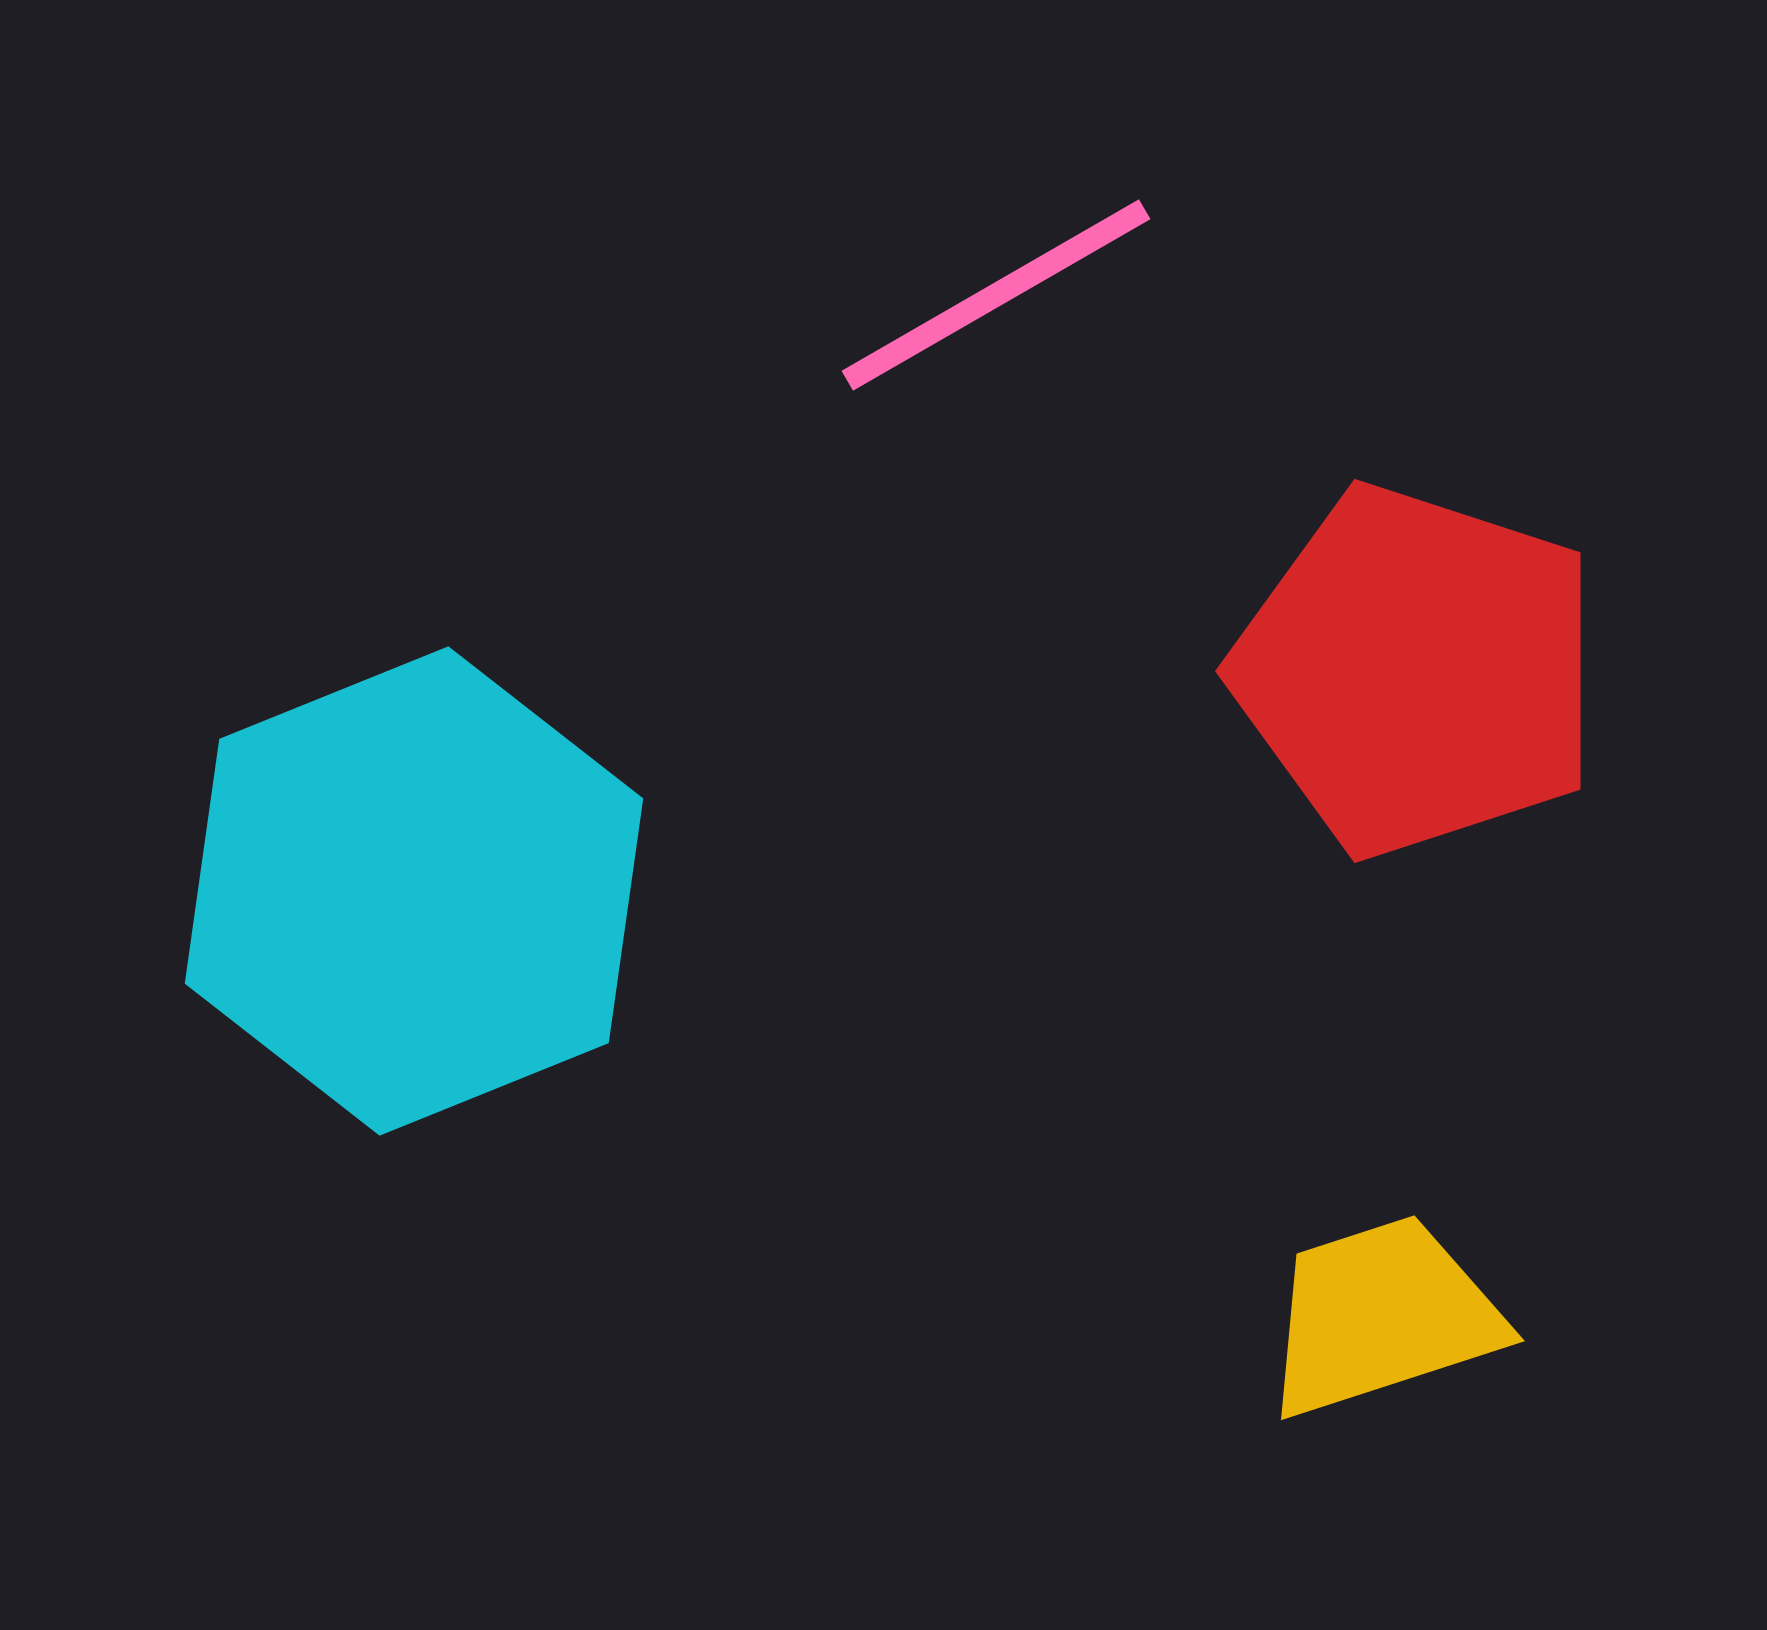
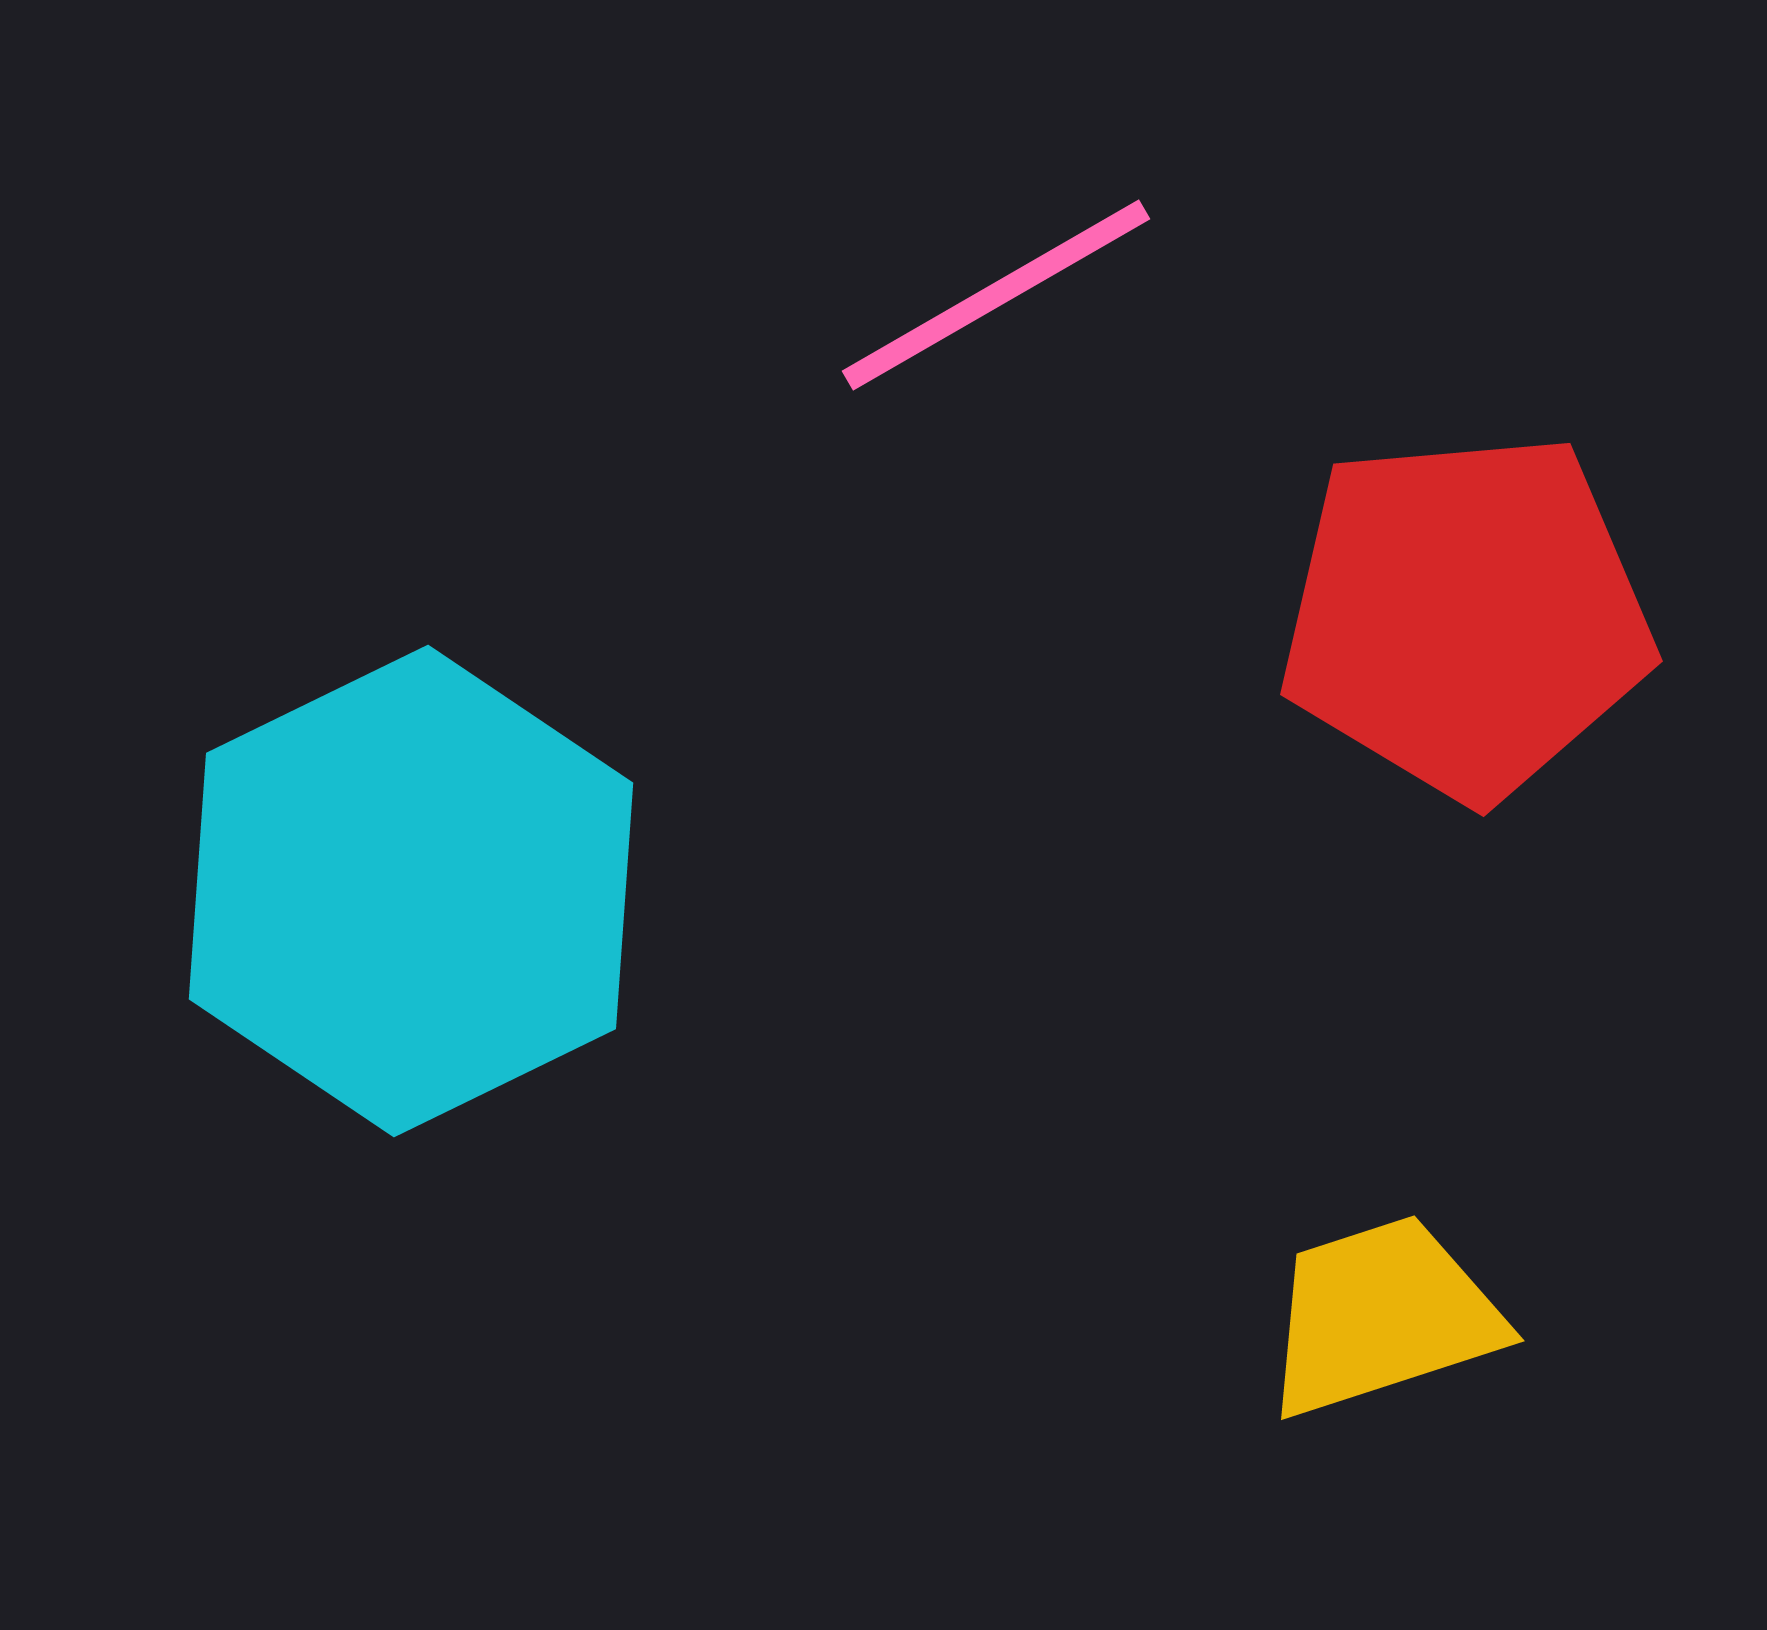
red pentagon: moved 49 px right, 55 px up; rotated 23 degrees counterclockwise
cyan hexagon: moved 3 px left; rotated 4 degrees counterclockwise
